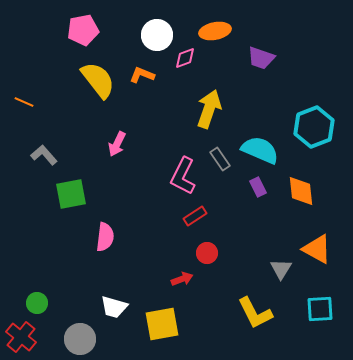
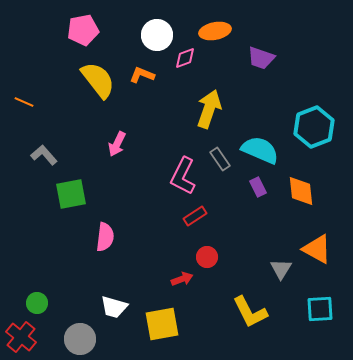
red circle: moved 4 px down
yellow L-shape: moved 5 px left, 1 px up
